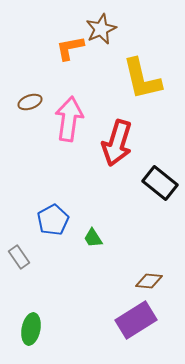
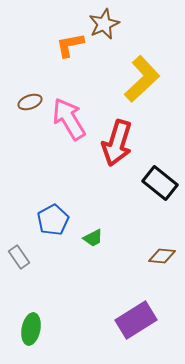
brown star: moved 3 px right, 5 px up
orange L-shape: moved 3 px up
yellow L-shape: rotated 120 degrees counterclockwise
pink arrow: rotated 39 degrees counterclockwise
green trapezoid: rotated 85 degrees counterclockwise
brown diamond: moved 13 px right, 25 px up
